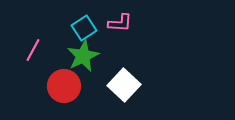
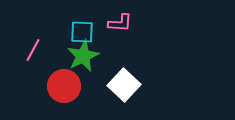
cyan square: moved 2 px left, 4 px down; rotated 35 degrees clockwise
